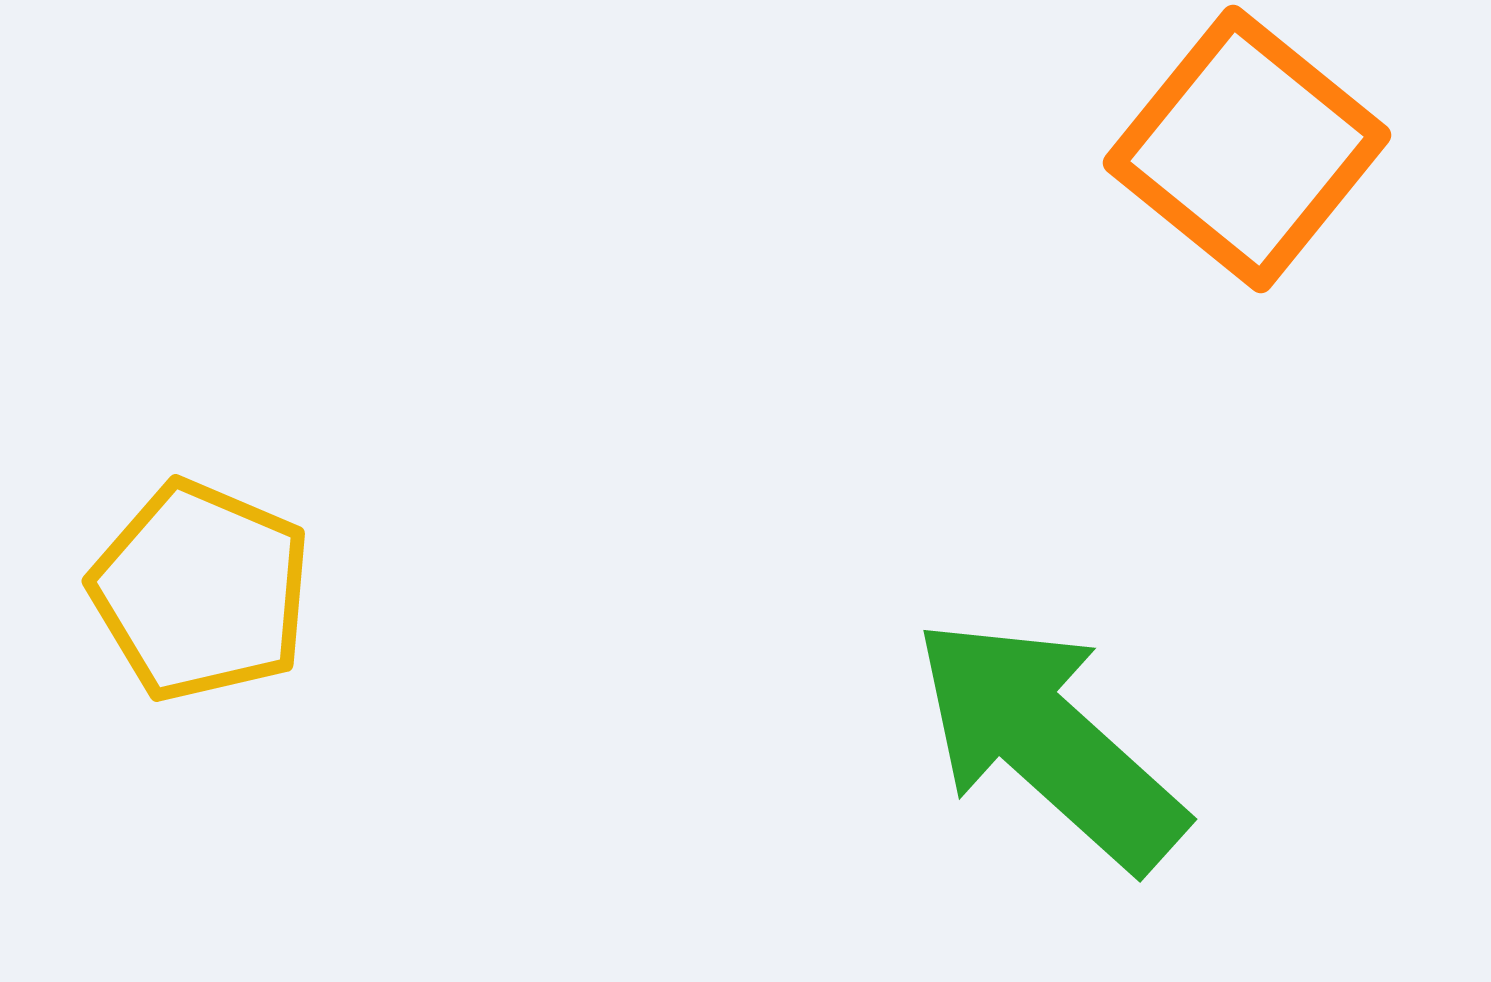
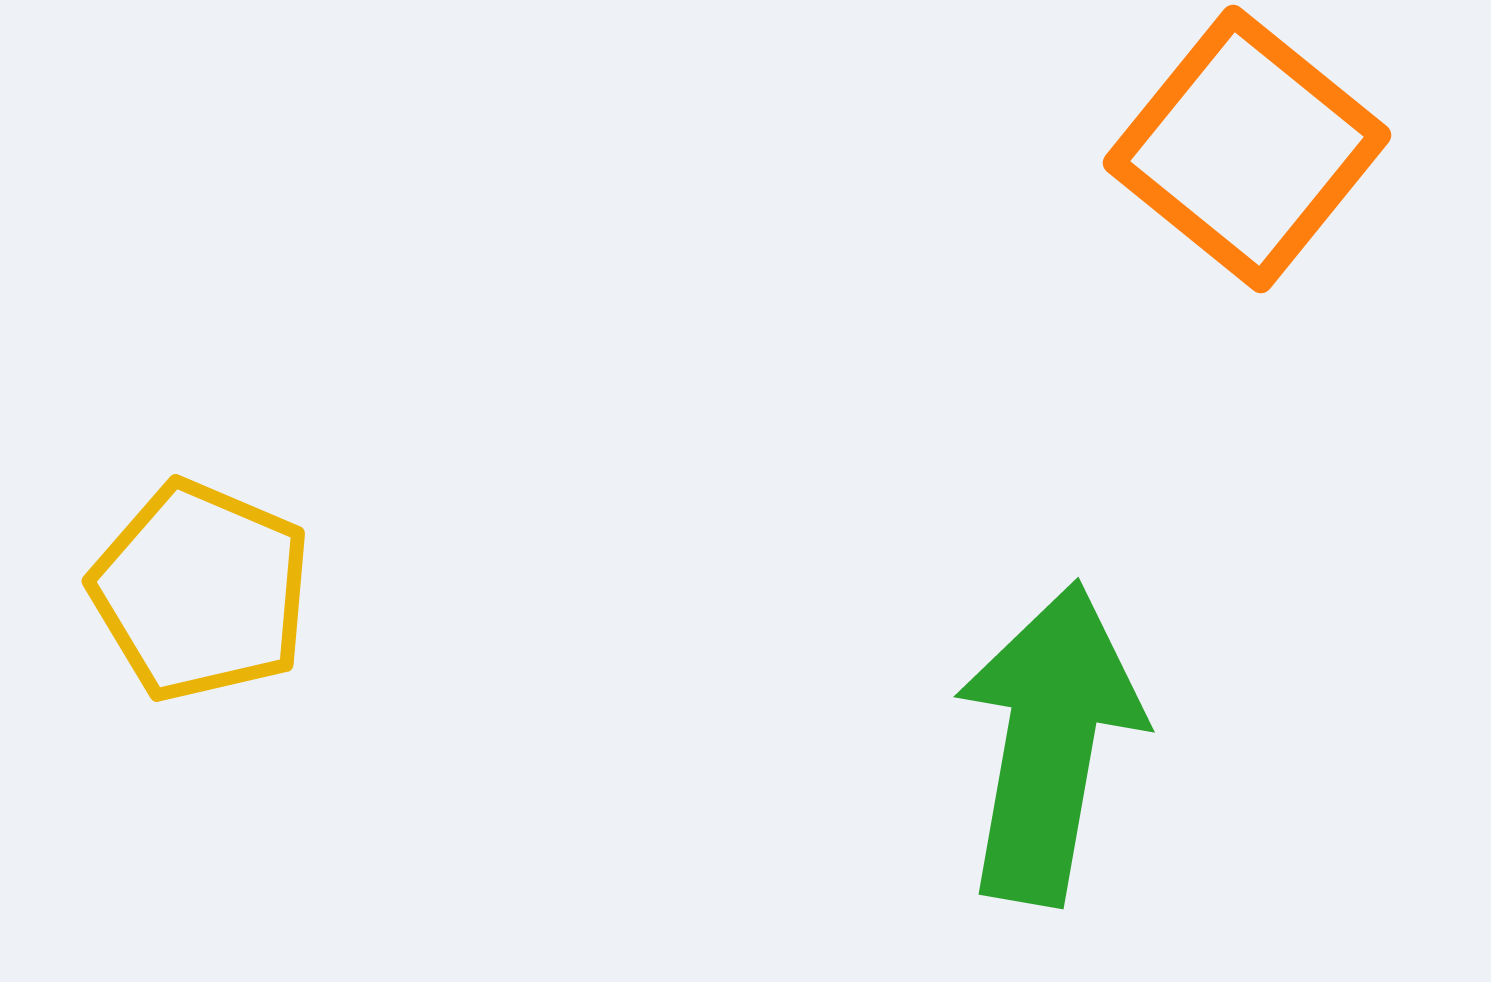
green arrow: rotated 58 degrees clockwise
